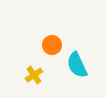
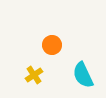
cyan semicircle: moved 6 px right, 10 px down
